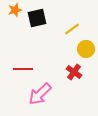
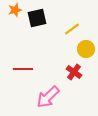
pink arrow: moved 8 px right, 3 px down
